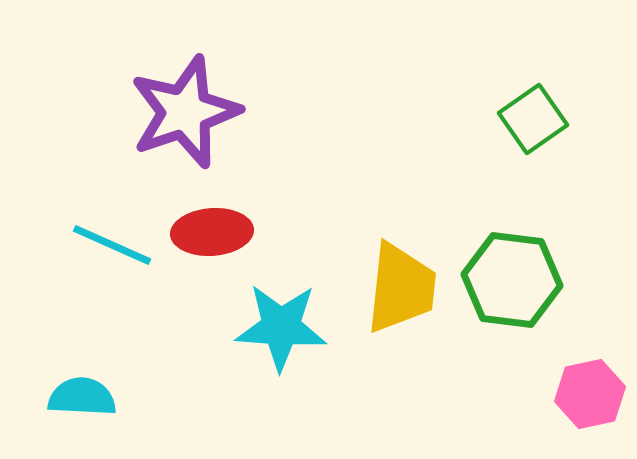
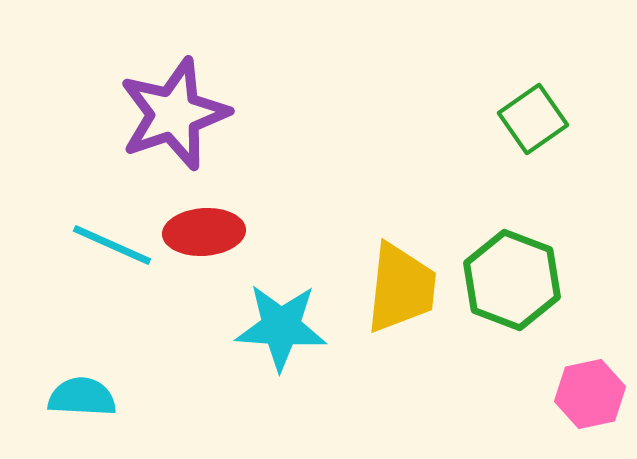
purple star: moved 11 px left, 2 px down
red ellipse: moved 8 px left
green hexagon: rotated 14 degrees clockwise
